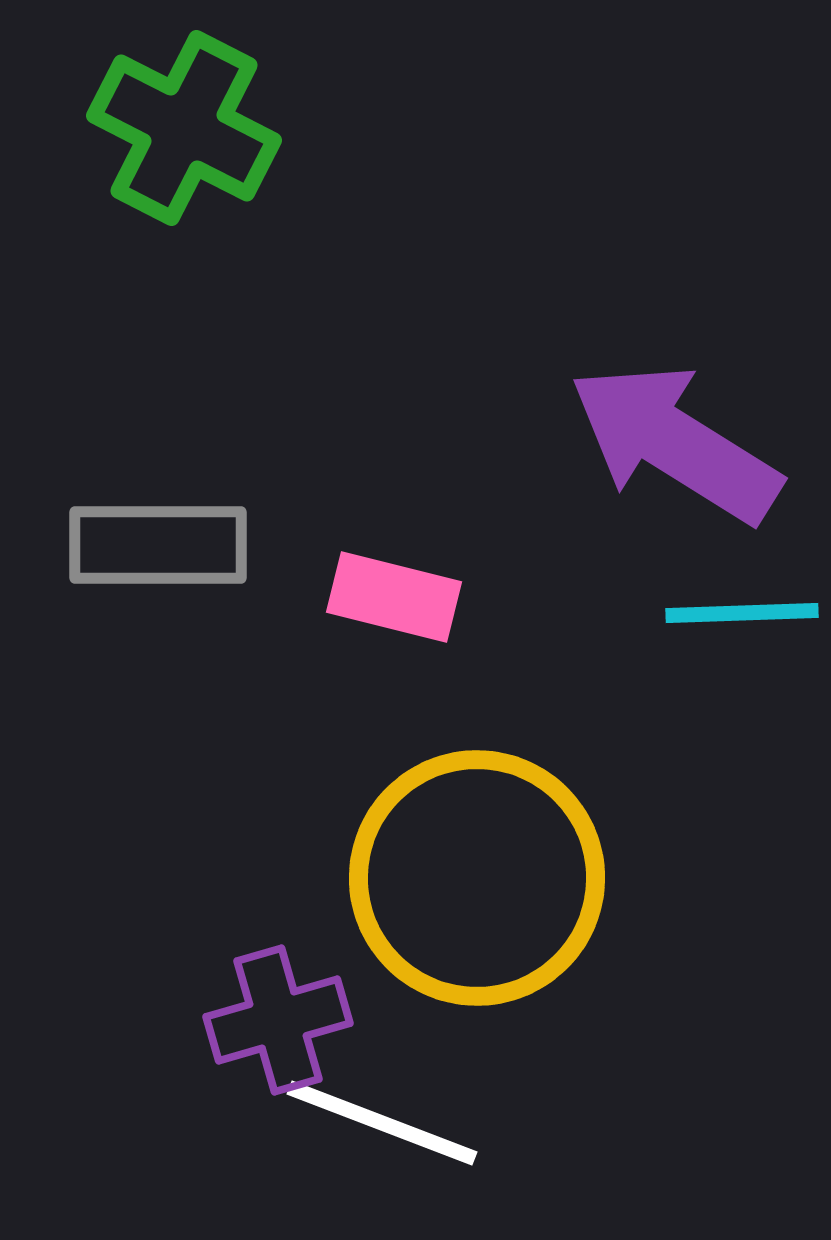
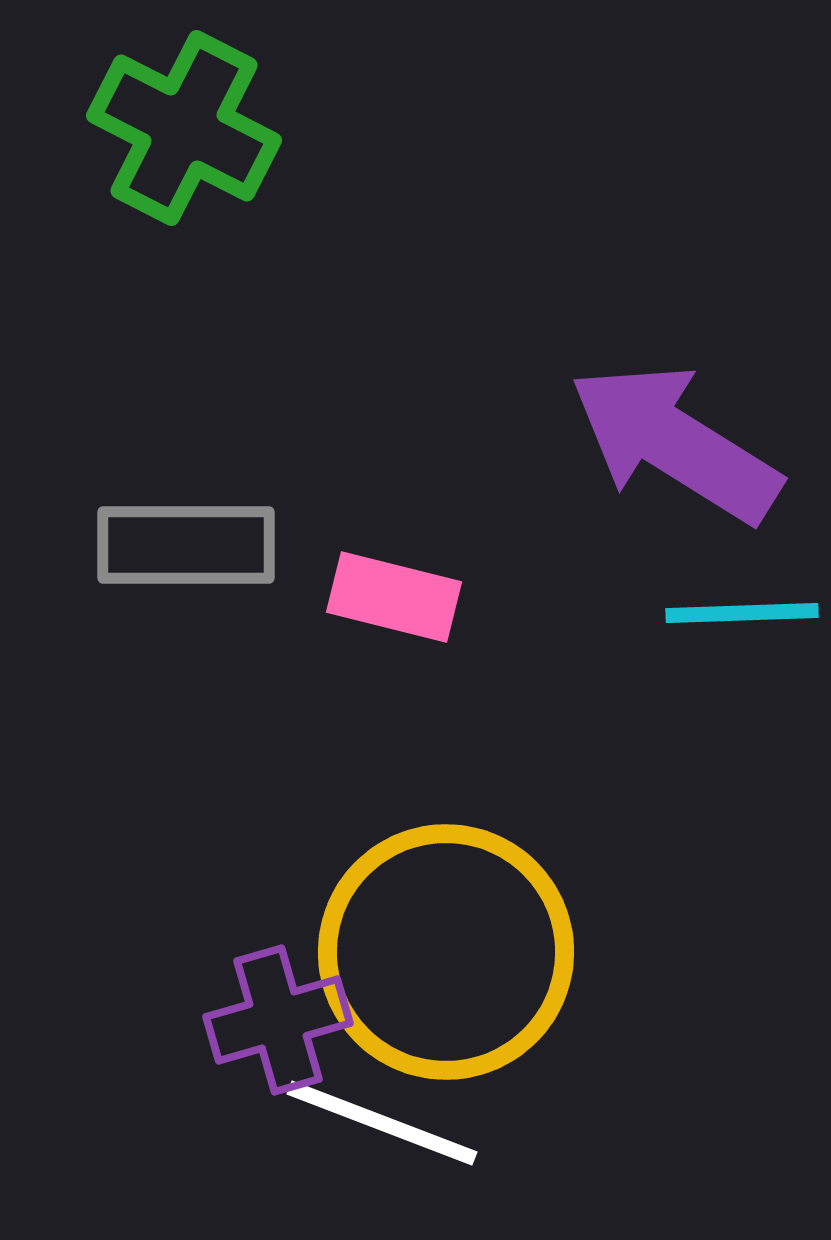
gray rectangle: moved 28 px right
yellow circle: moved 31 px left, 74 px down
